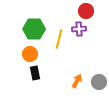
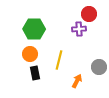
red circle: moved 3 px right, 3 px down
yellow line: moved 21 px down
gray circle: moved 15 px up
